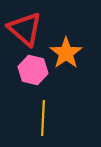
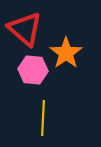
pink hexagon: rotated 8 degrees counterclockwise
